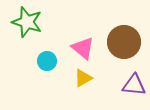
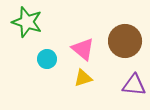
brown circle: moved 1 px right, 1 px up
pink triangle: moved 1 px down
cyan circle: moved 2 px up
yellow triangle: rotated 12 degrees clockwise
